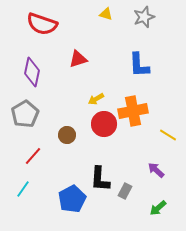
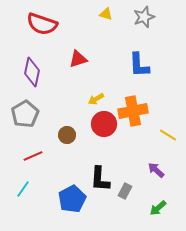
red line: rotated 24 degrees clockwise
